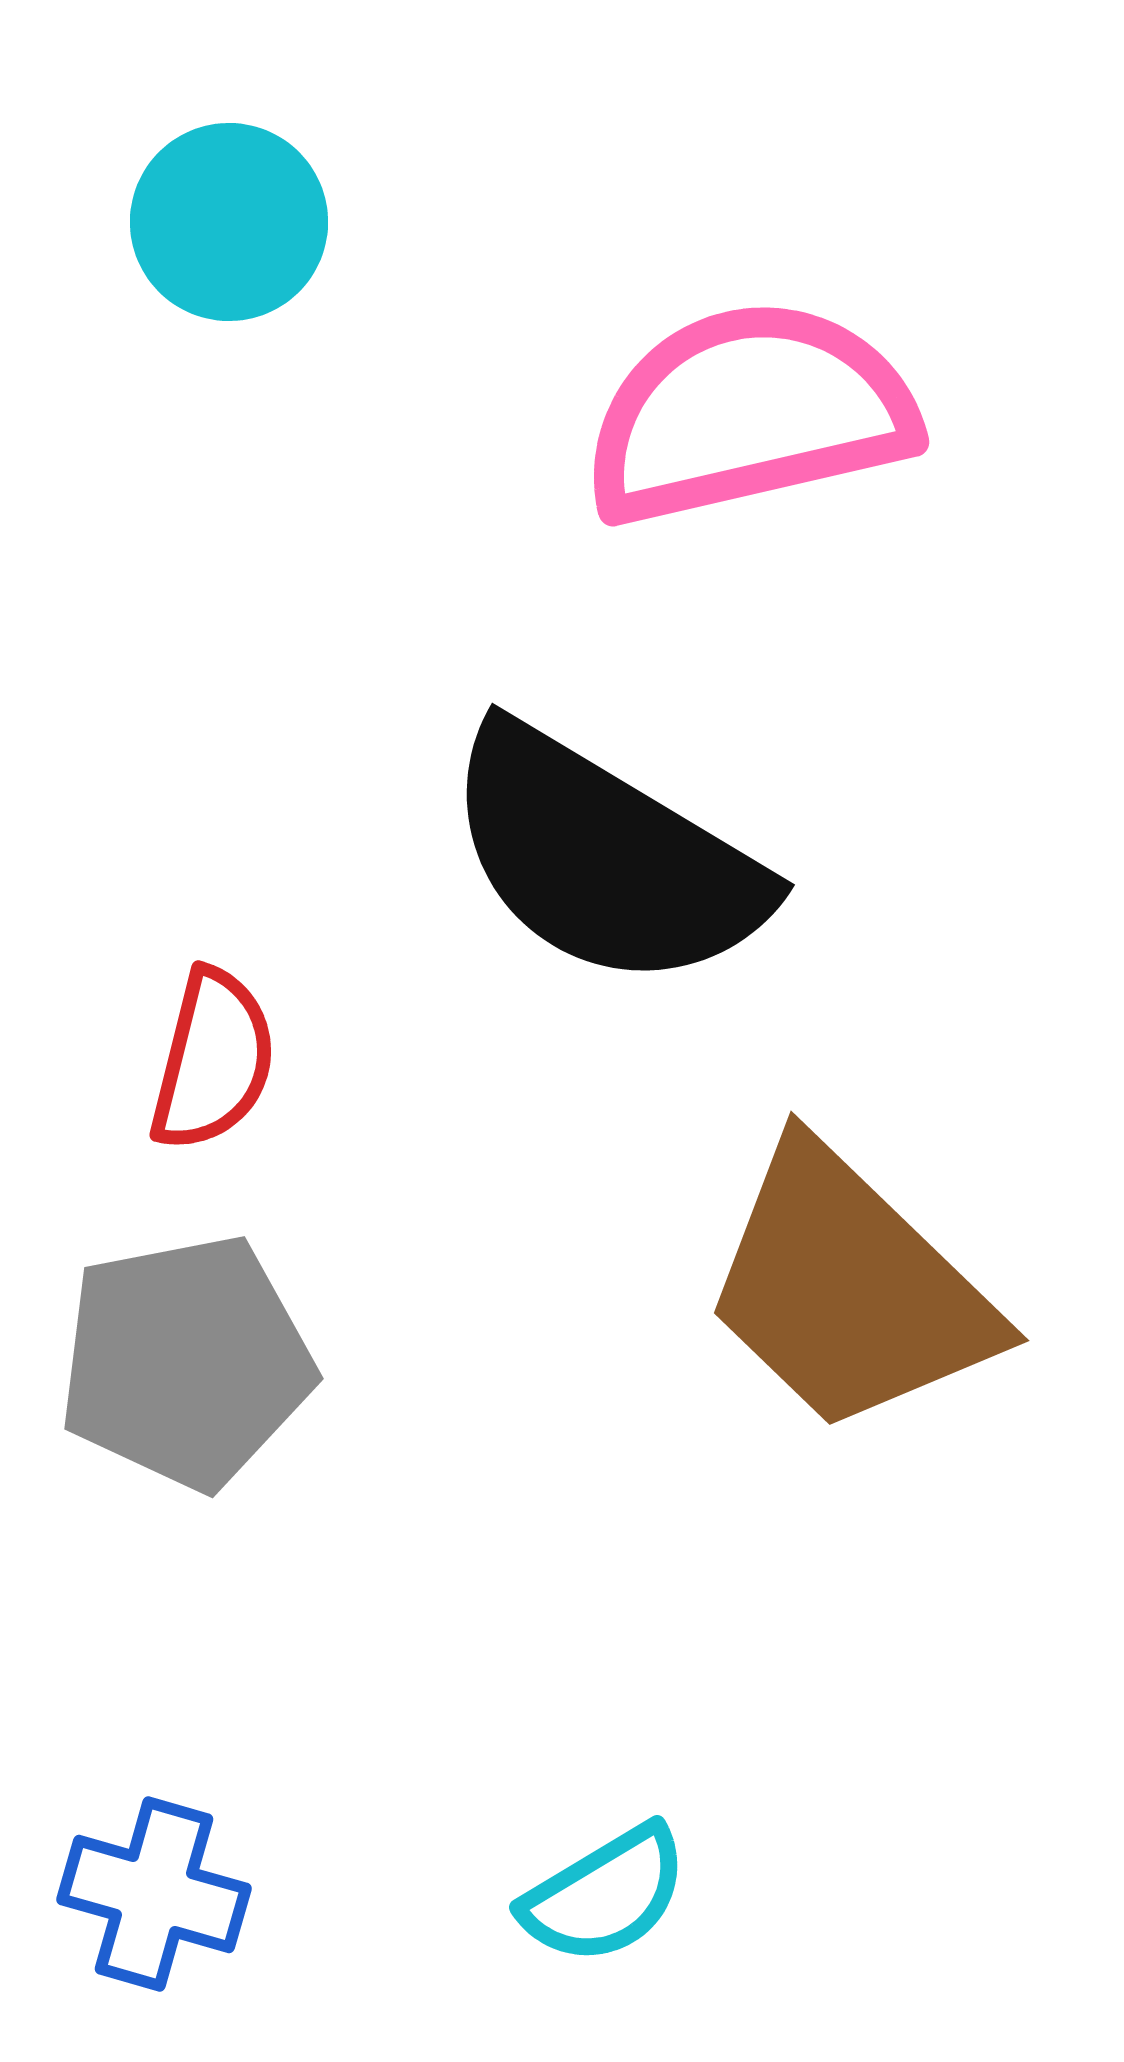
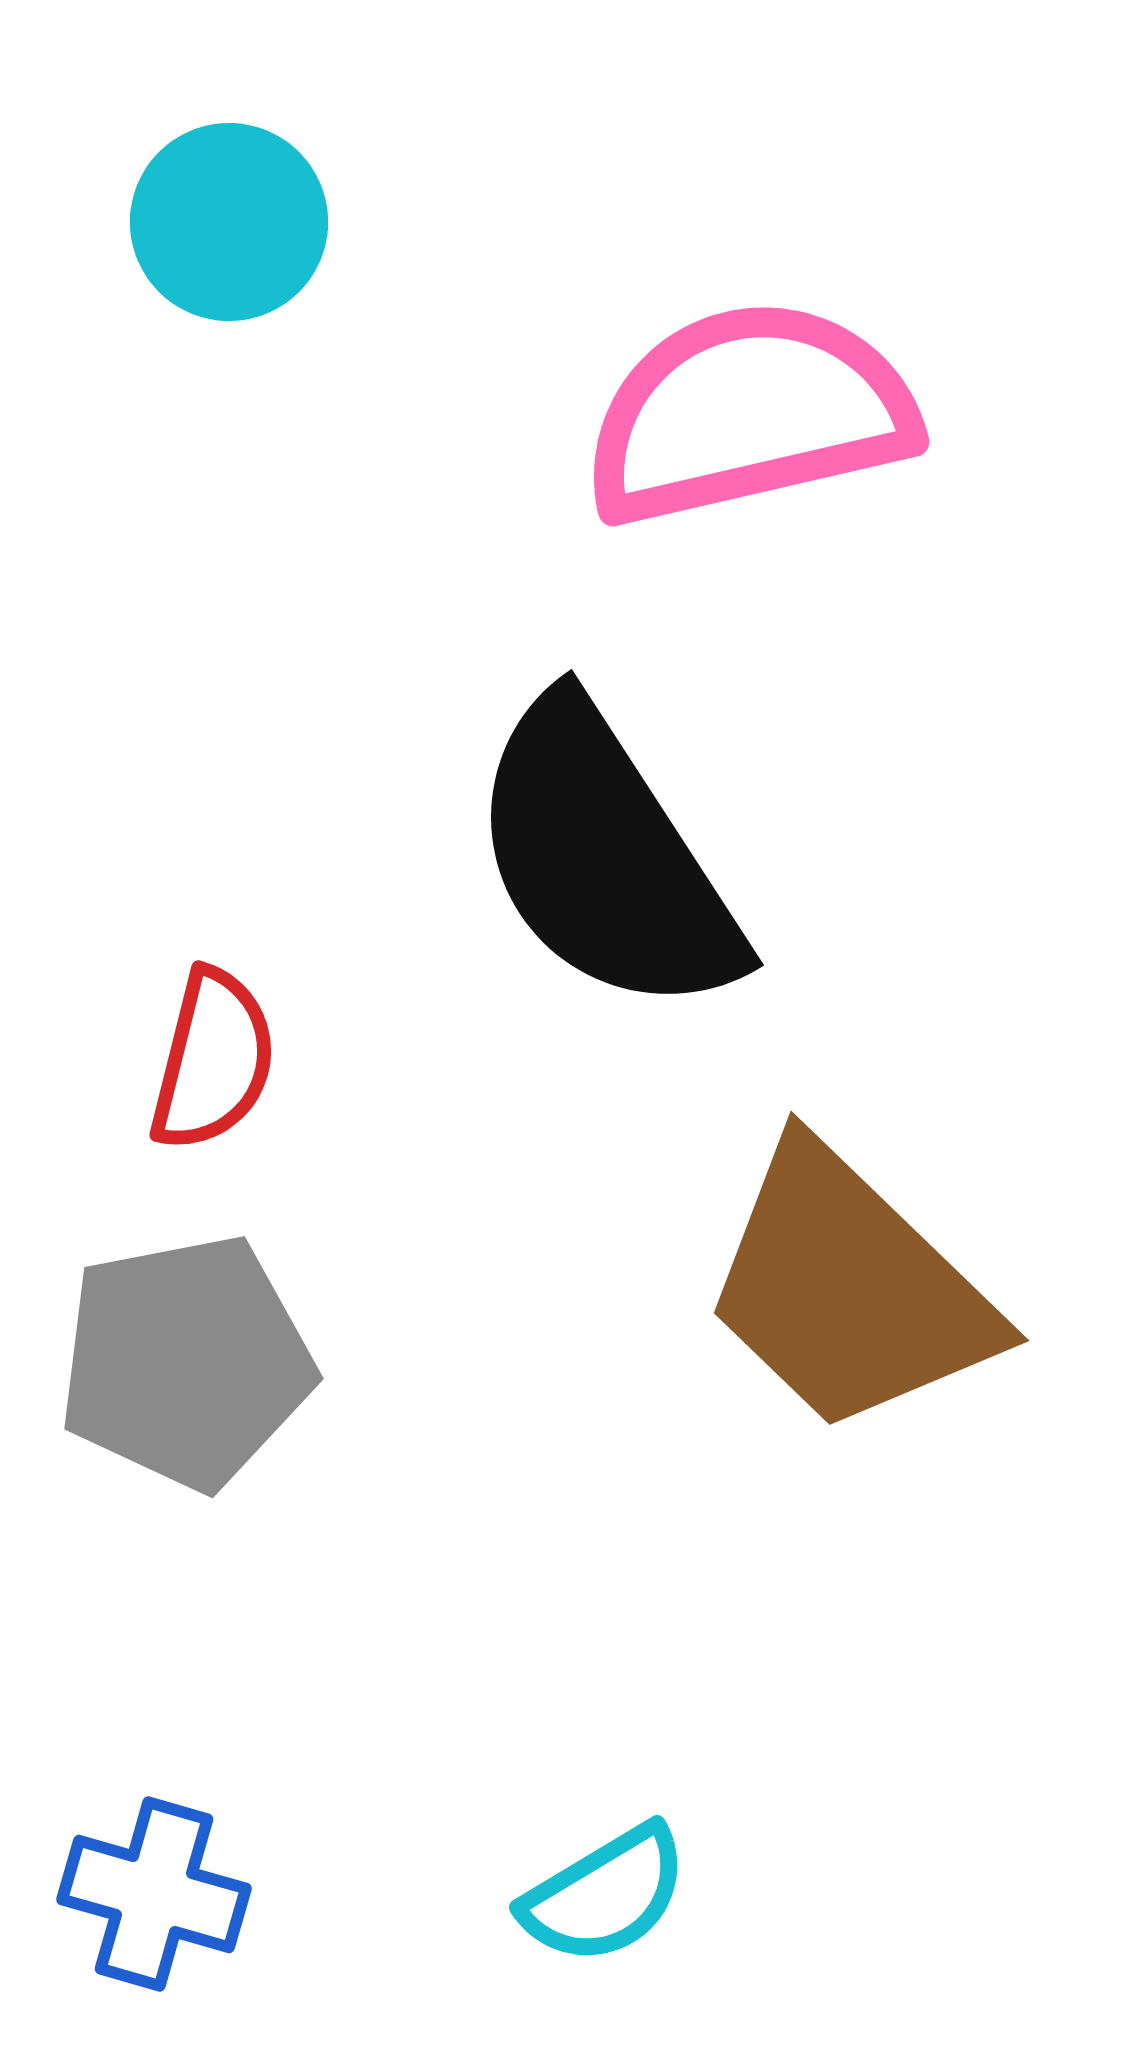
black semicircle: rotated 26 degrees clockwise
